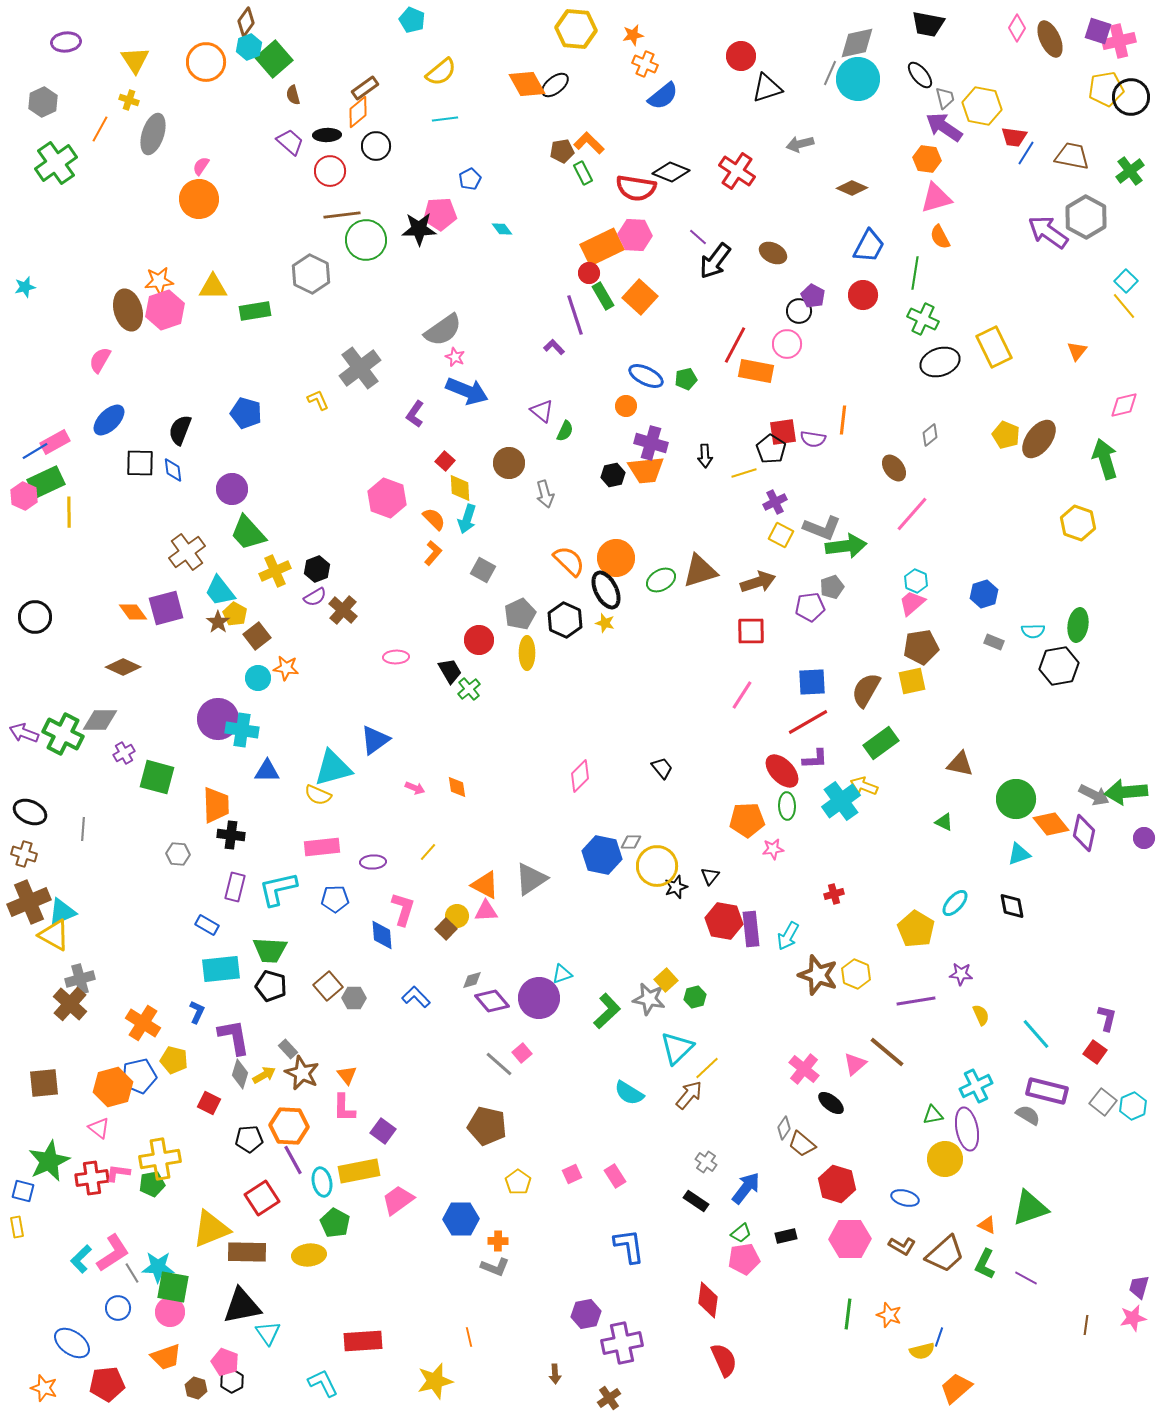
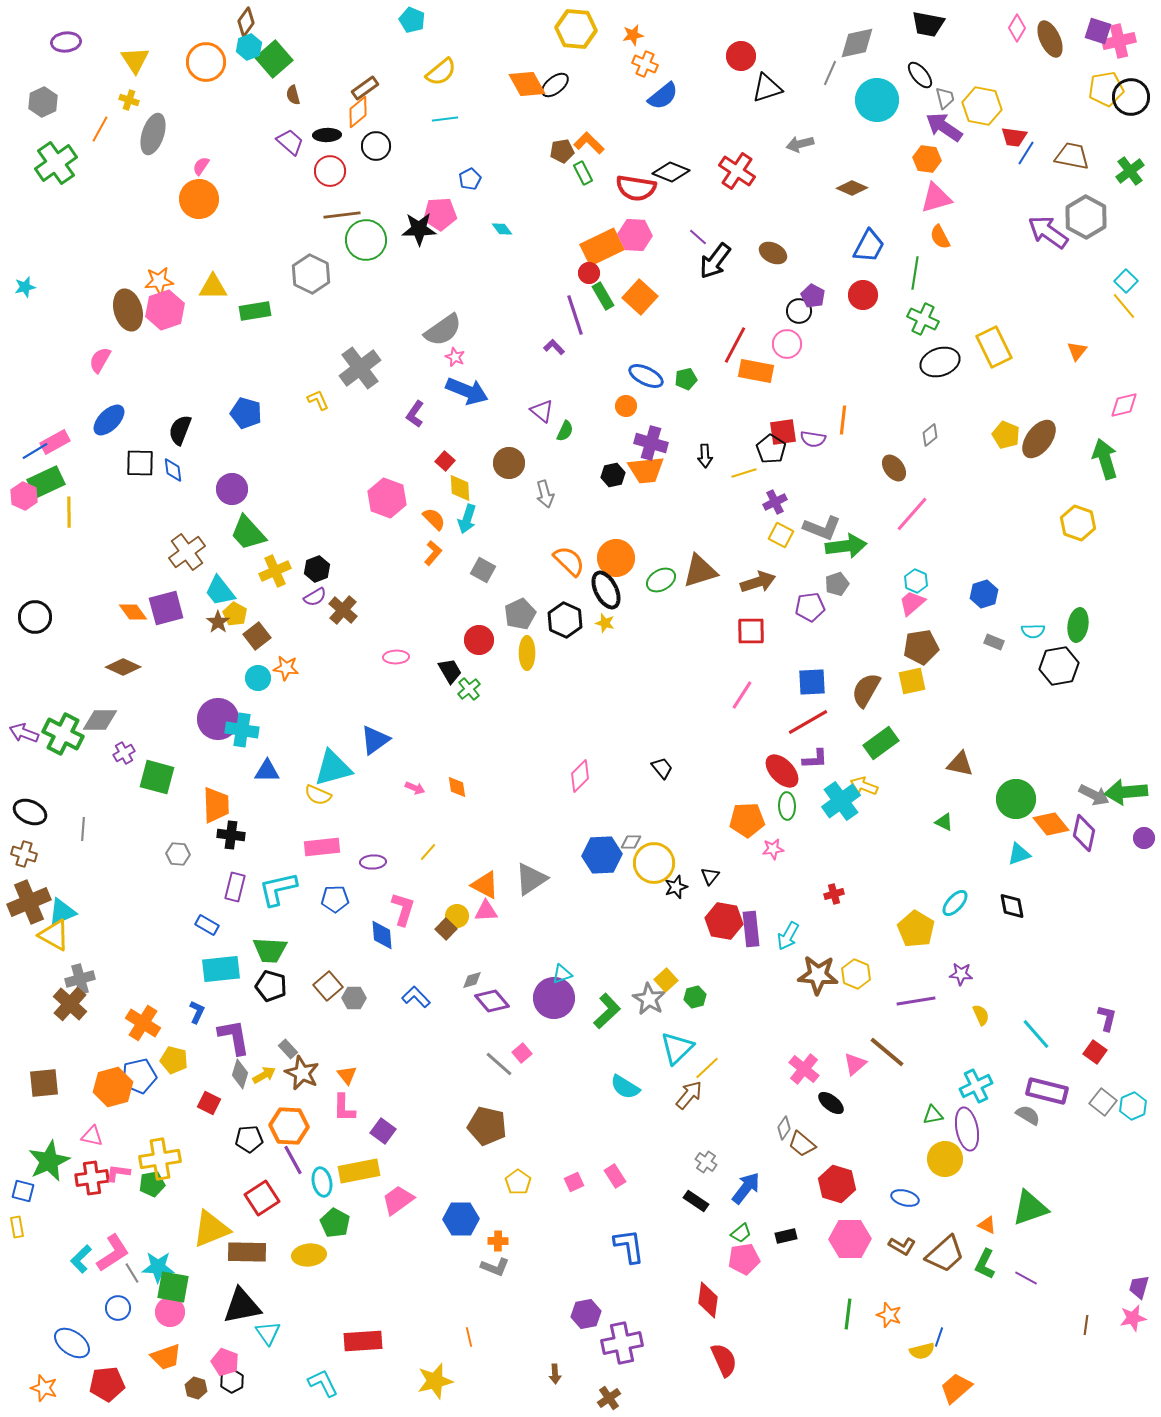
cyan circle at (858, 79): moved 19 px right, 21 px down
gray pentagon at (832, 587): moved 5 px right, 3 px up
blue hexagon at (602, 855): rotated 15 degrees counterclockwise
yellow circle at (657, 866): moved 3 px left, 3 px up
brown star at (818, 975): rotated 15 degrees counterclockwise
purple circle at (539, 998): moved 15 px right
gray star at (649, 999): rotated 20 degrees clockwise
cyan semicircle at (629, 1093): moved 4 px left, 6 px up
pink triangle at (99, 1128): moved 7 px left, 8 px down; rotated 25 degrees counterclockwise
pink square at (572, 1174): moved 2 px right, 8 px down
